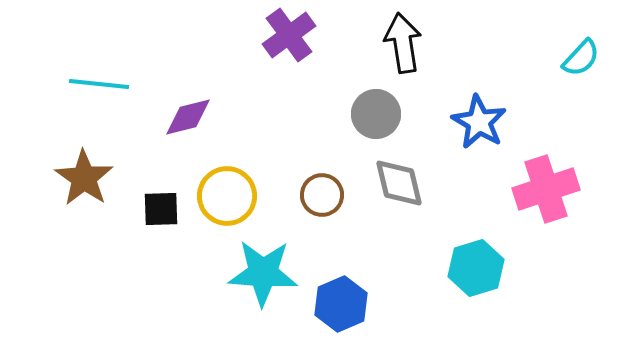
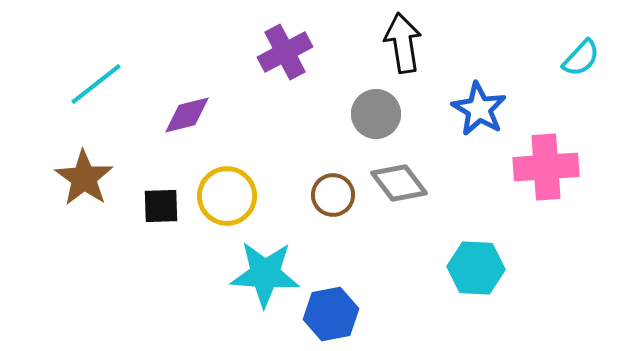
purple cross: moved 4 px left, 17 px down; rotated 8 degrees clockwise
cyan line: moved 3 px left; rotated 44 degrees counterclockwise
purple diamond: moved 1 px left, 2 px up
blue star: moved 13 px up
gray diamond: rotated 24 degrees counterclockwise
pink cross: moved 22 px up; rotated 14 degrees clockwise
brown circle: moved 11 px right
black square: moved 3 px up
cyan hexagon: rotated 20 degrees clockwise
cyan star: moved 2 px right, 1 px down
blue hexagon: moved 10 px left, 10 px down; rotated 12 degrees clockwise
